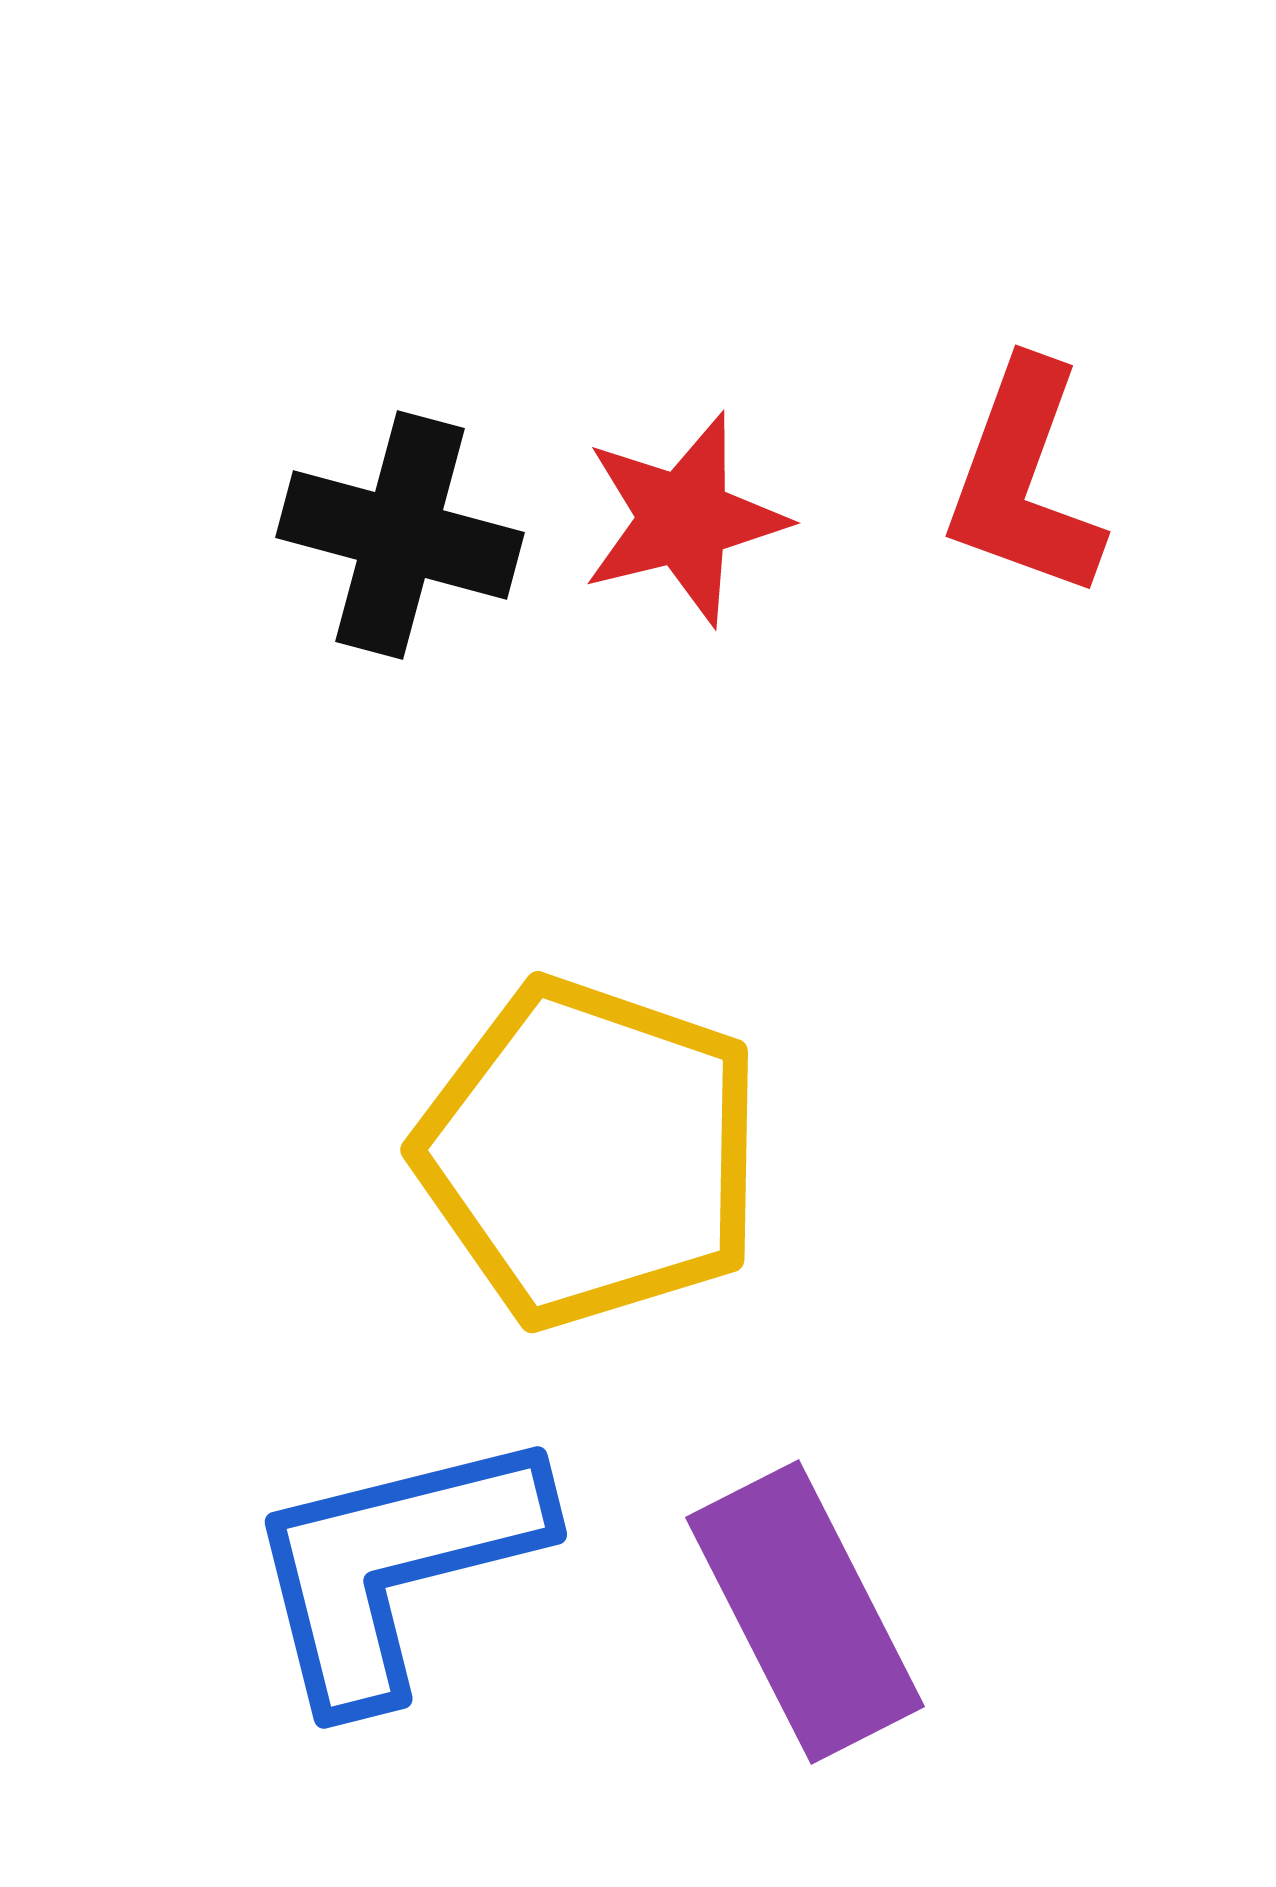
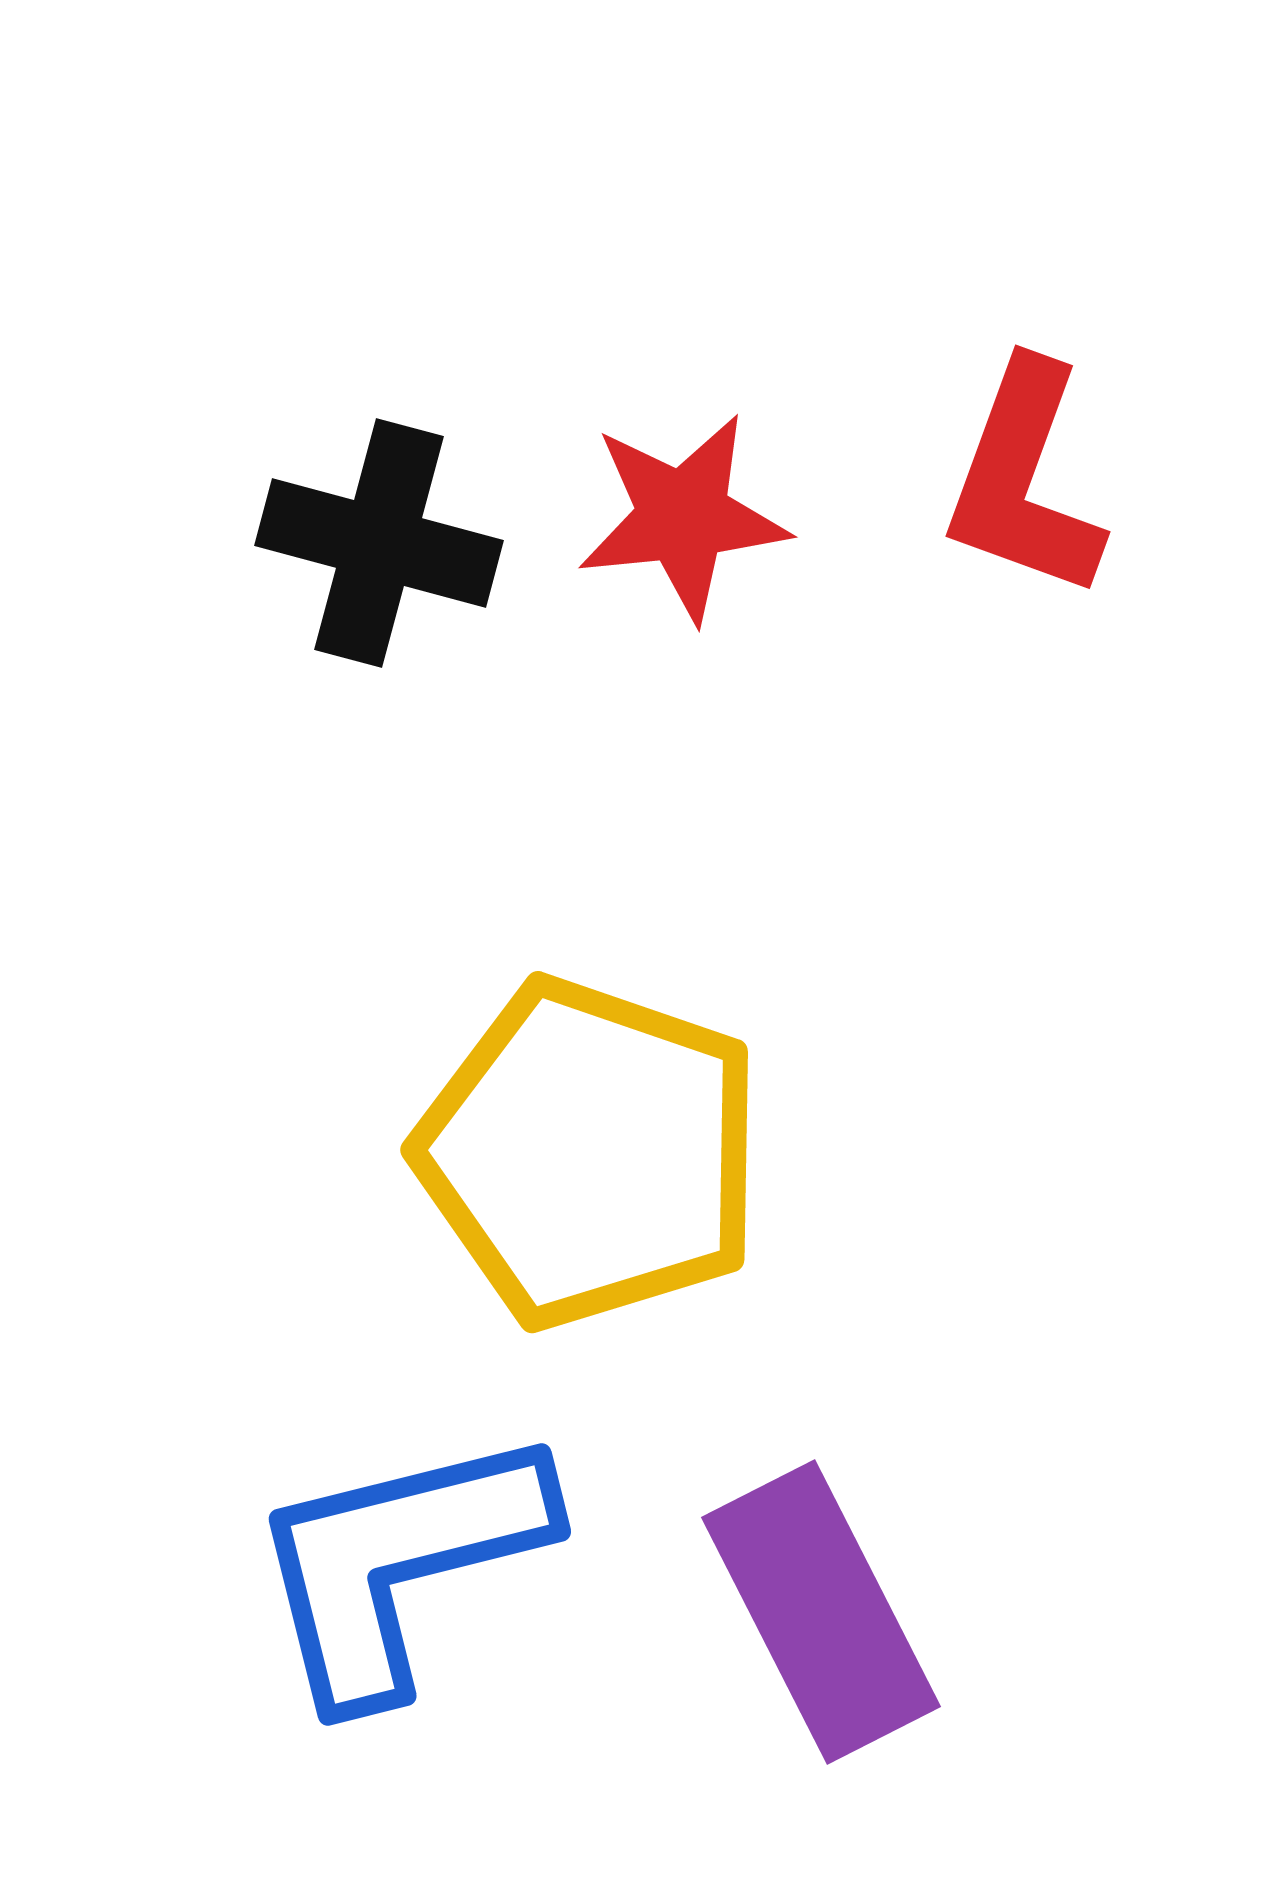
red star: moved 1 px left, 2 px up; rotated 8 degrees clockwise
black cross: moved 21 px left, 8 px down
blue L-shape: moved 4 px right, 3 px up
purple rectangle: moved 16 px right
